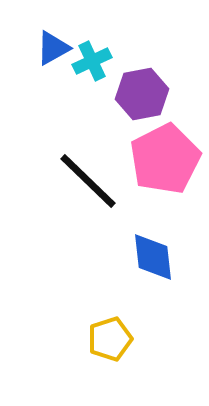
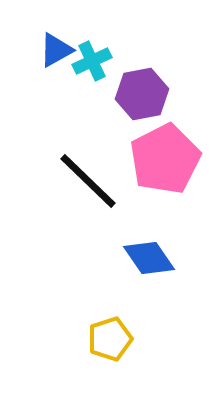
blue triangle: moved 3 px right, 2 px down
blue diamond: moved 4 px left, 1 px down; rotated 28 degrees counterclockwise
